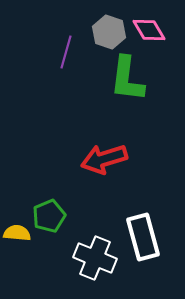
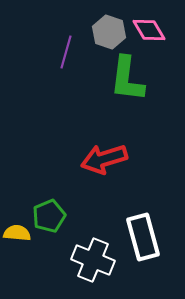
white cross: moved 2 px left, 2 px down
